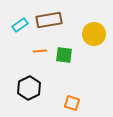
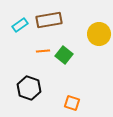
yellow circle: moved 5 px right
orange line: moved 3 px right
green square: rotated 30 degrees clockwise
black hexagon: rotated 15 degrees counterclockwise
